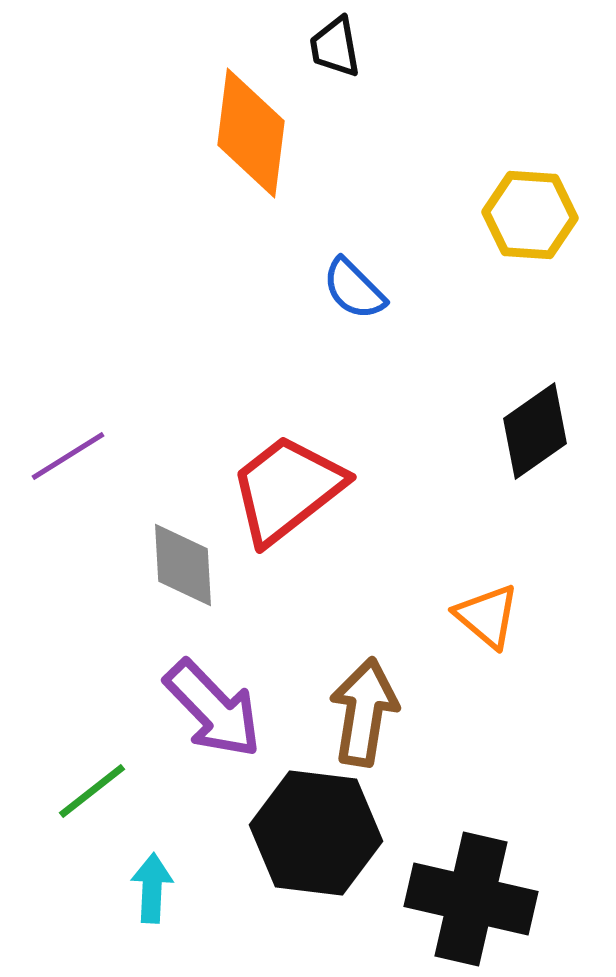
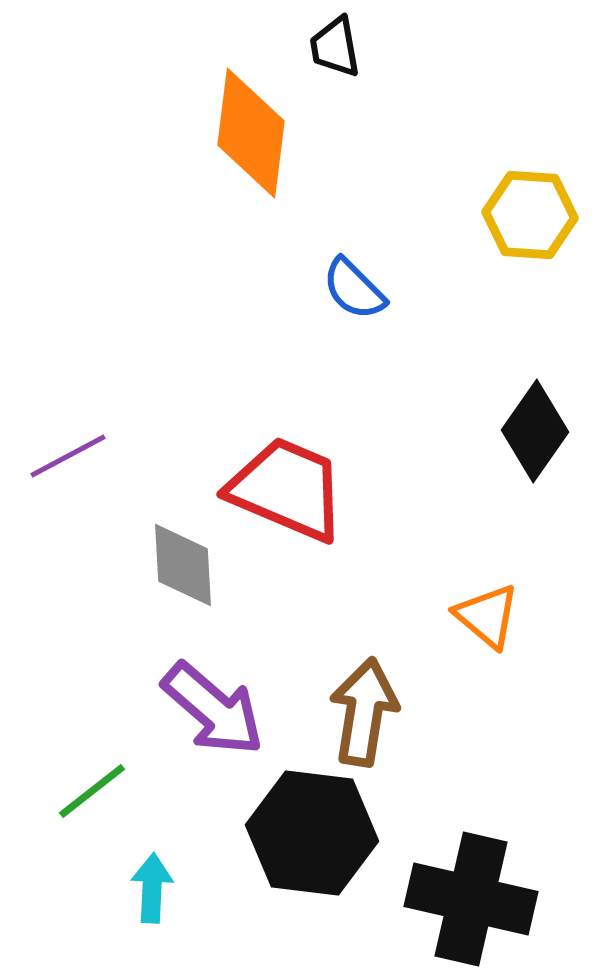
black diamond: rotated 20 degrees counterclockwise
purple line: rotated 4 degrees clockwise
red trapezoid: rotated 61 degrees clockwise
purple arrow: rotated 5 degrees counterclockwise
black hexagon: moved 4 px left
